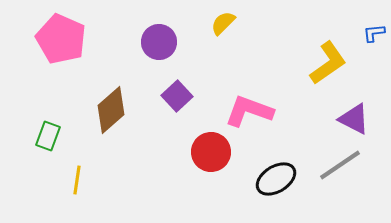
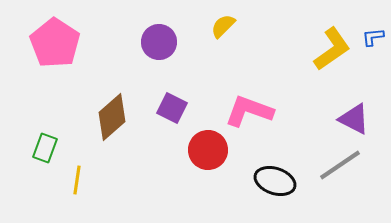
yellow semicircle: moved 3 px down
blue L-shape: moved 1 px left, 4 px down
pink pentagon: moved 6 px left, 4 px down; rotated 9 degrees clockwise
yellow L-shape: moved 4 px right, 14 px up
purple square: moved 5 px left, 12 px down; rotated 20 degrees counterclockwise
brown diamond: moved 1 px right, 7 px down
green rectangle: moved 3 px left, 12 px down
red circle: moved 3 px left, 2 px up
black ellipse: moved 1 px left, 2 px down; rotated 51 degrees clockwise
